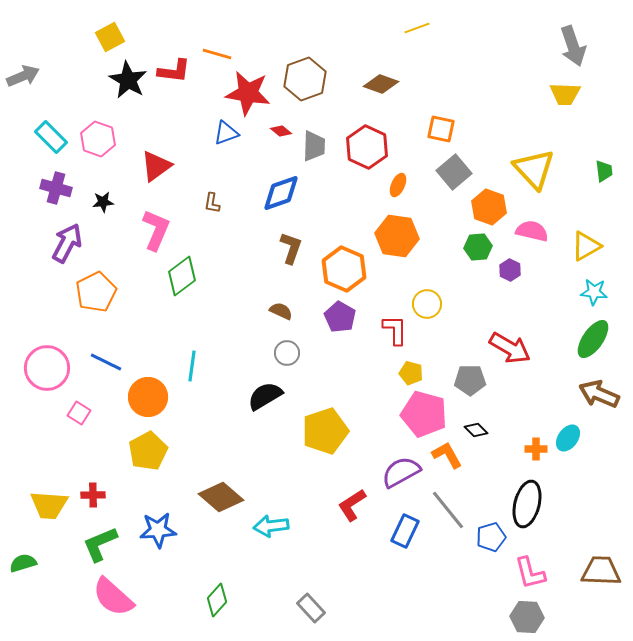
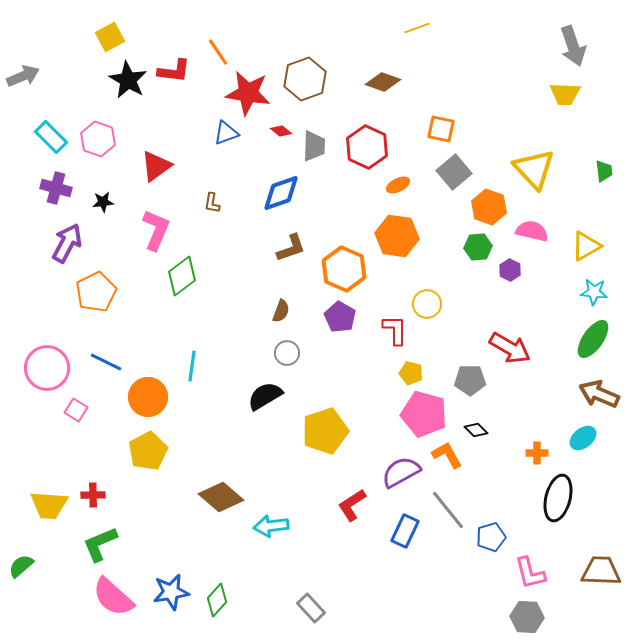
orange line at (217, 54): moved 1 px right, 2 px up; rotated 40 degrees clockwise
brown diamond at (381, 84): moved 2 px right, 2 px up
orange ellipse at (398, 185): rotated 40 degrees clockwise
brown L-shape at (291, 248): rotated 52 degrees clockwise
brown semicircle at (281, 311): rotated 85 degrees clockwise
pink square at (79, 413): moved 3 px left, 3 px up
cyan ellipse at (568, 438): moved 15 px right; rotated 16 degrees clockwise
orange cross at (536, 449): moved 1 px right, 4 px down
black ellipse at (527, 504): moved 31 px right, 6 px up
blue star at (158, 530): moved 13 px right, 62 px down; rotated 6 degrees counterclockwise
green semicircle at (23, 563): moved 2 px left, 3 px down; rotated 24 degrees counterclockwise
